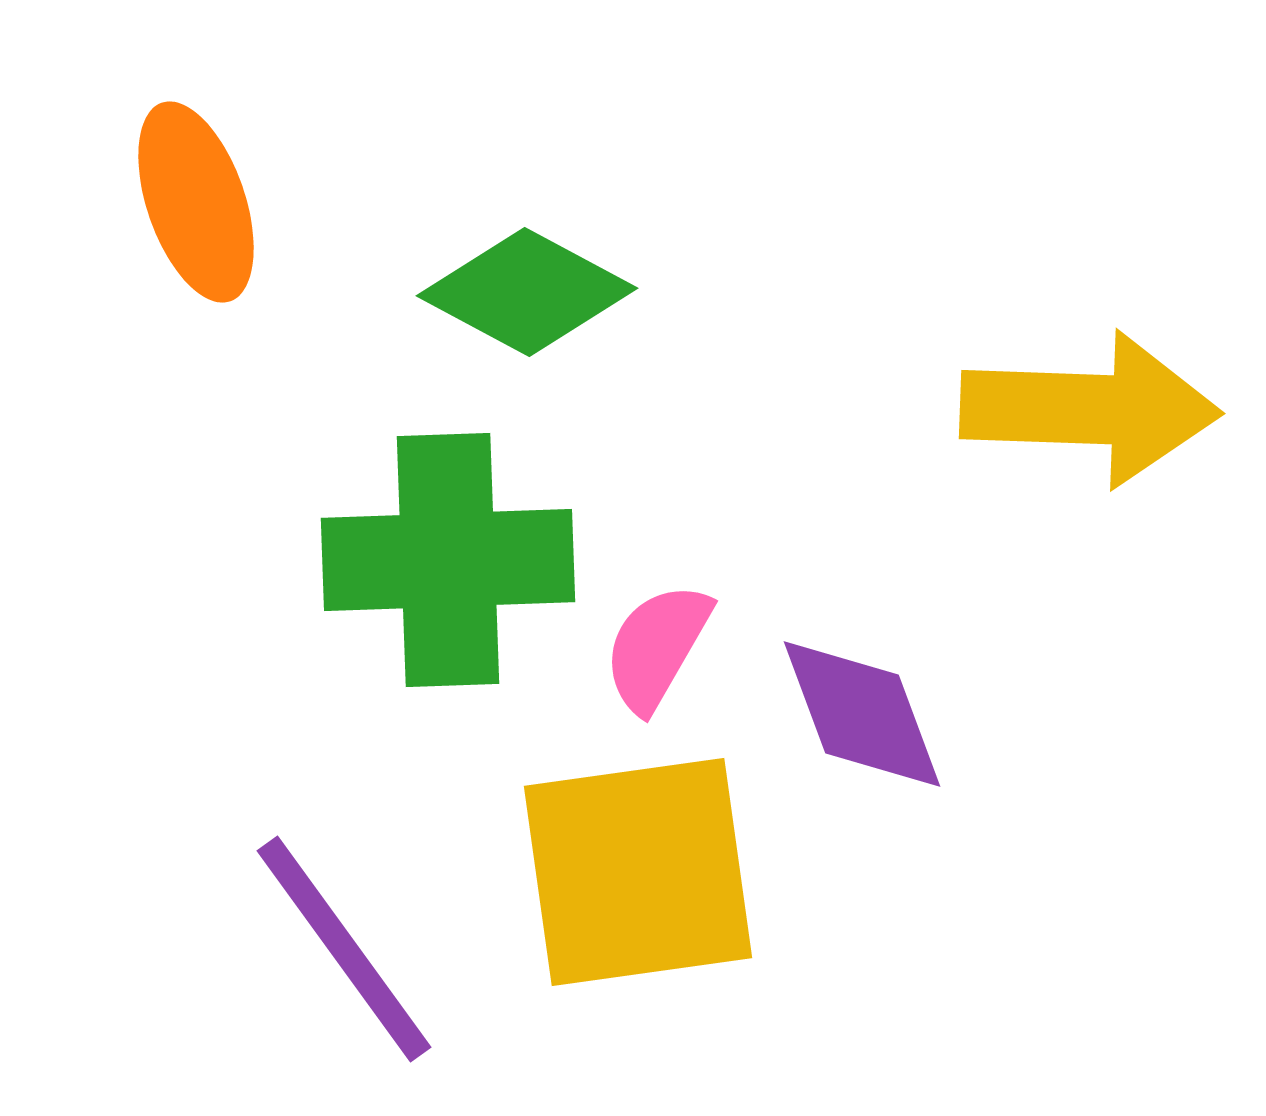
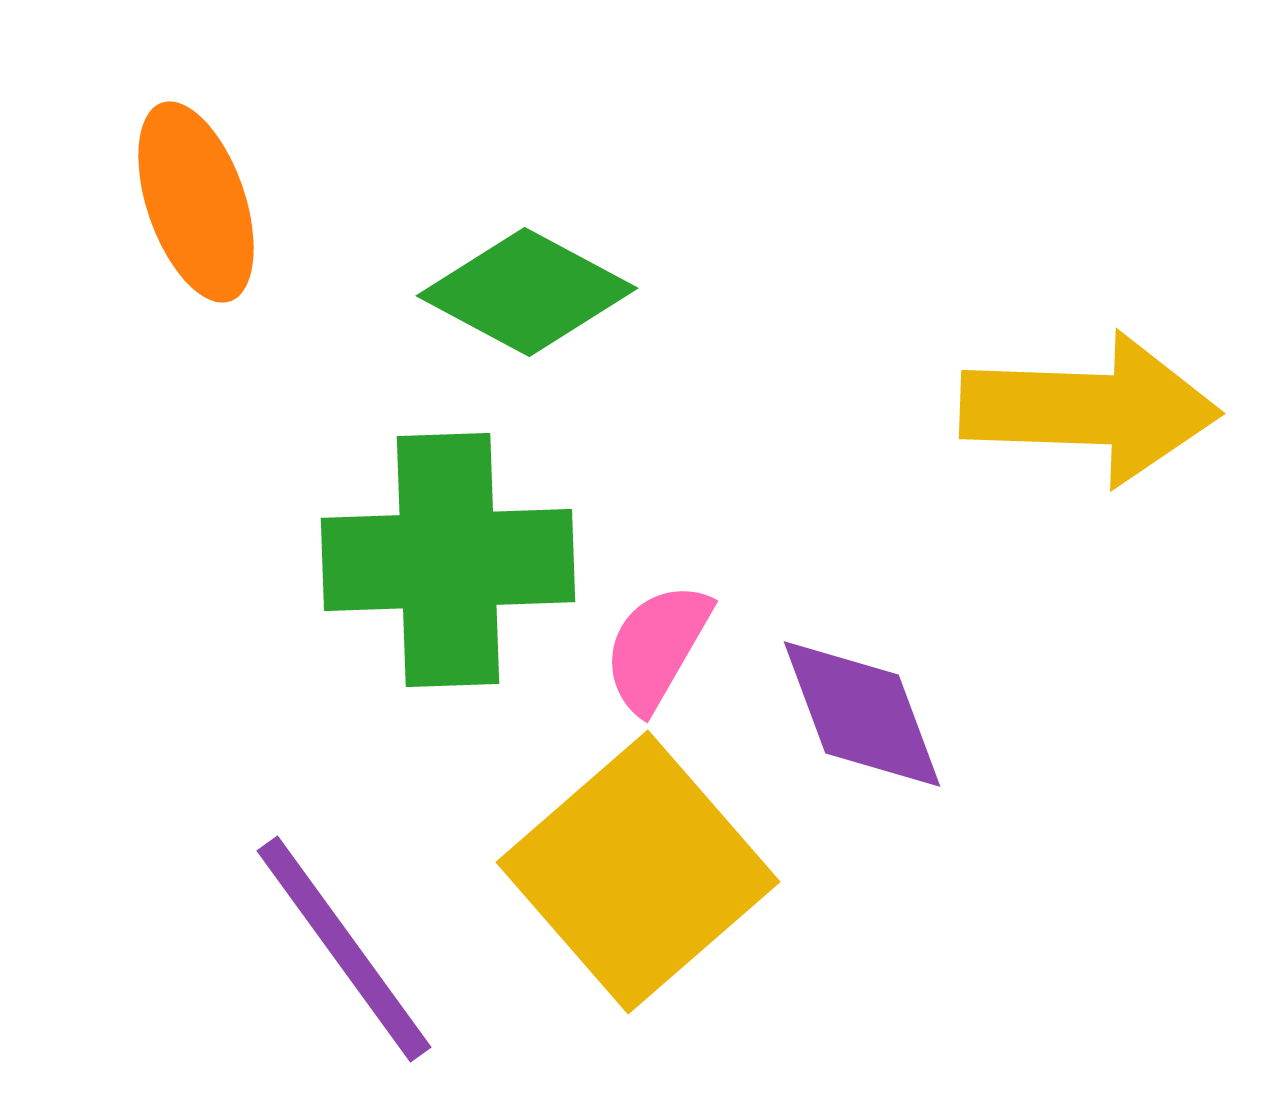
yellow square: rotated 33 degrees counterclockwise
